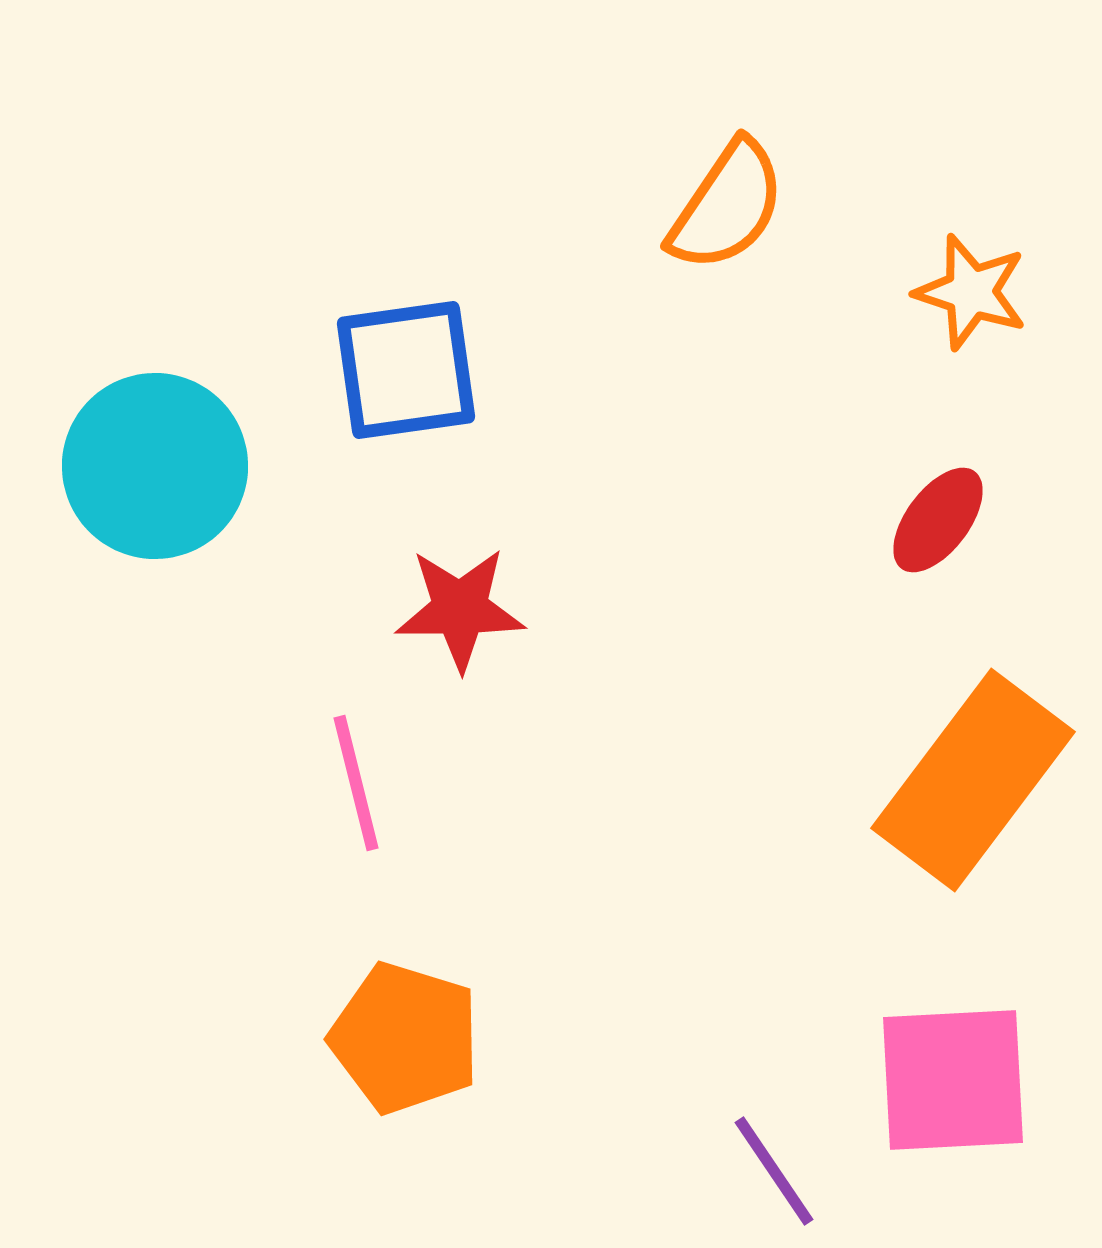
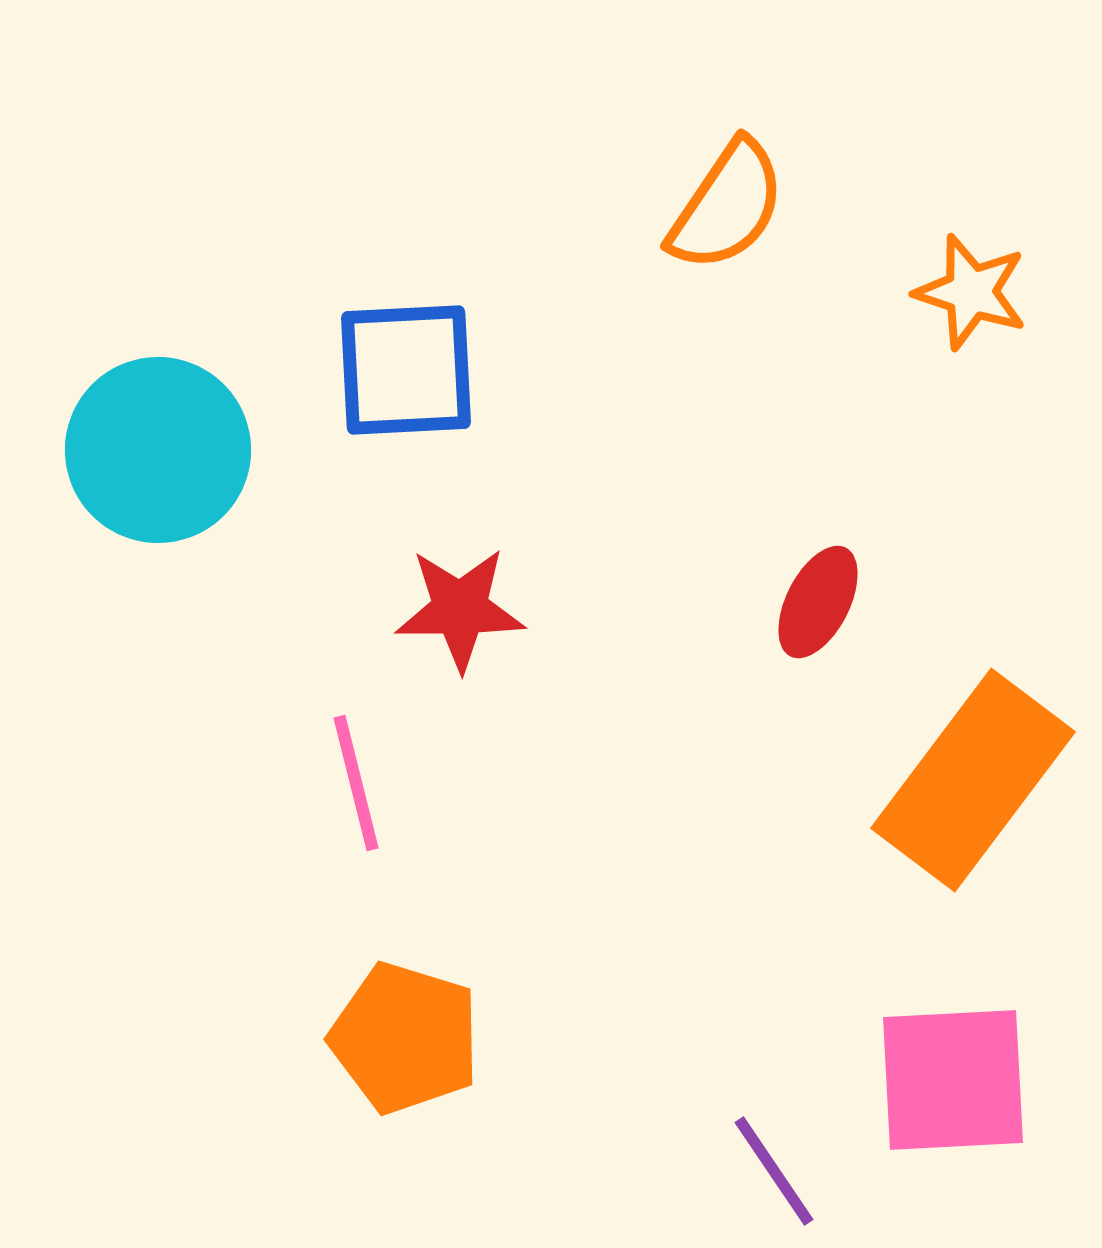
blue square: rotated 5 degrees clockwise
cyan circle: moved 3 px right, 16 px up
red ellipse: moved 120 px left, 82 px down; rotated 10 degrees counterclockwise
